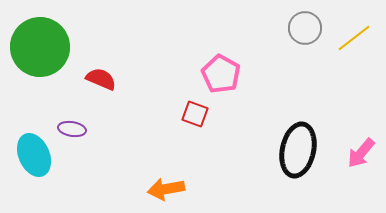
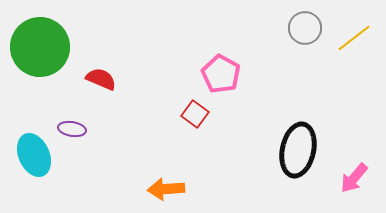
red square: rotated 16 degrees clockwise
pink arrow: moved 7 px left, 25 px down
orange arrow: rotated 6 degrees clockwise
